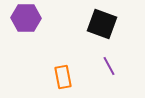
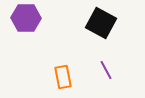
black square: moved 1 px left, 1 px up; rotated 8 degrees clockwise
purple line: moved 3 px left, 4 px down
